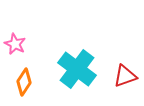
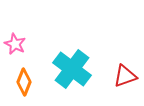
cyan cross: moved 5 px left
orange diamond: rotated 12 degrees counterclockwise
